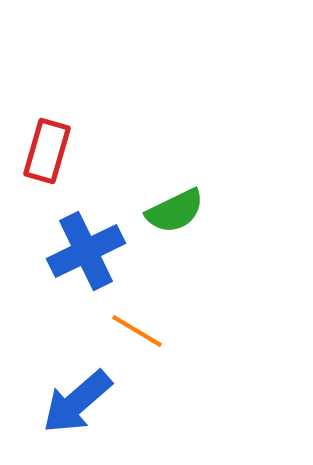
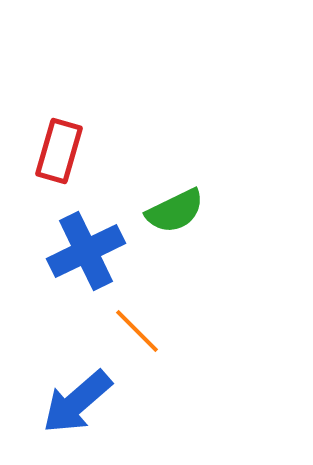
red rectangle: moved 12 px right
orange line: rotated 14 degrees clockwise
